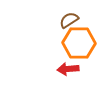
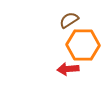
orange hexagon: moved 4 px right, 2 px down
